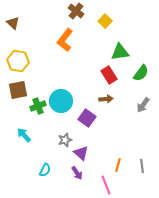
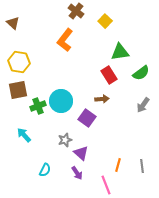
yellow hexagon: moved 1 px right, 1 px down
green semicircle: rotated 18 degrees clockwise
brown arrow: moved 4 px left
